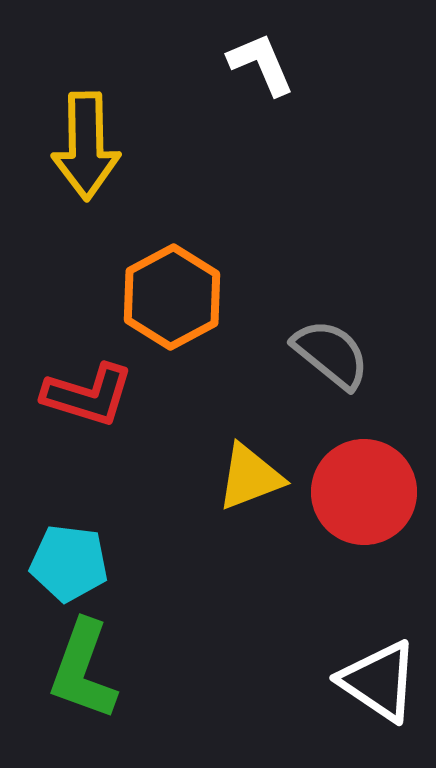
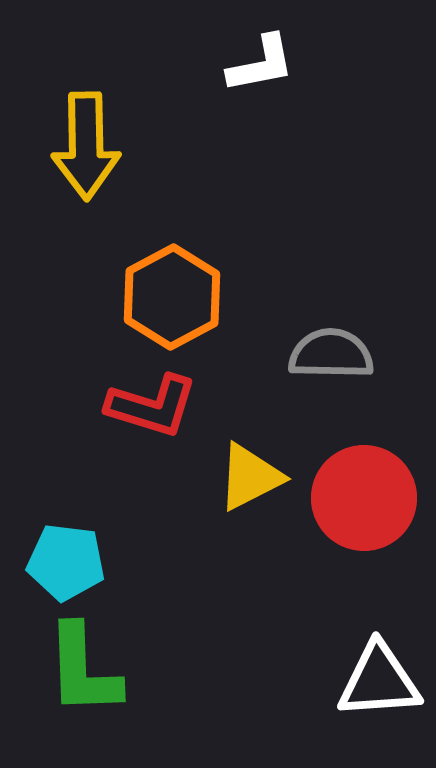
white L-shape: rotated 102 degrees clockwise
gray semicircle: rotated 38 degrees counterclockwise
red L-shape: moved 64 px right, 11 px down
yellow triangle: rotated 6 degrees counterclockwise
red circle: moved 6 px down
cyan pentagon: moved 3 px left, 1 px up
green L-shape: rotated 22 degrees counterclockwise
white triangle: rotated 38 degrees counterclockwise
